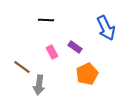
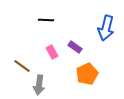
blue arrow: rotated 40 degrees clockwise
brown line: moved 1 px up
